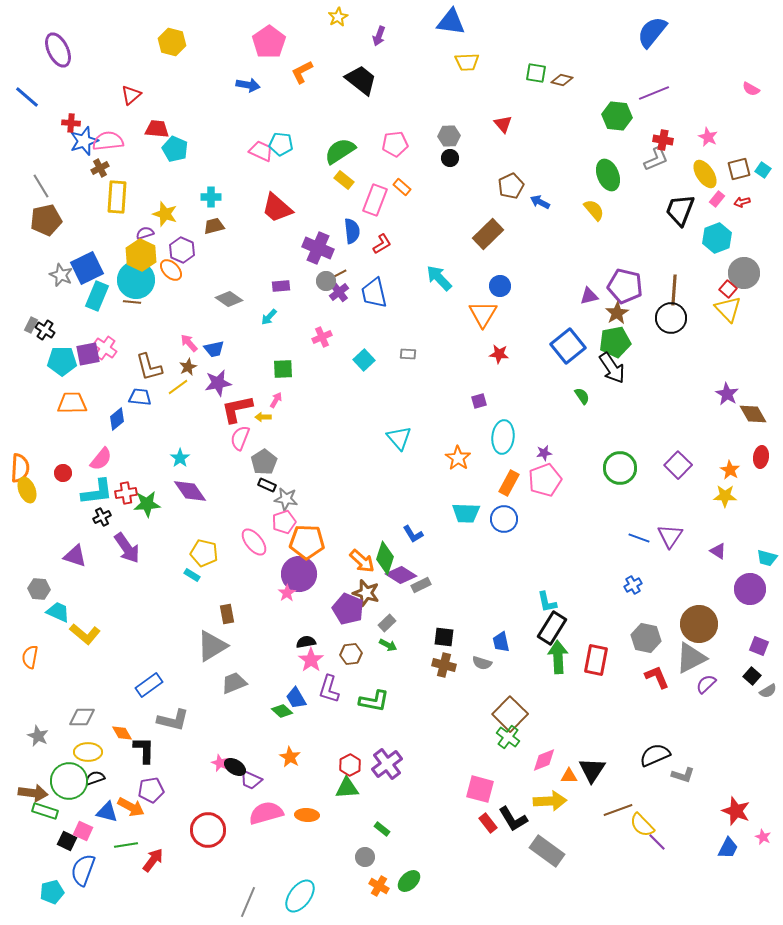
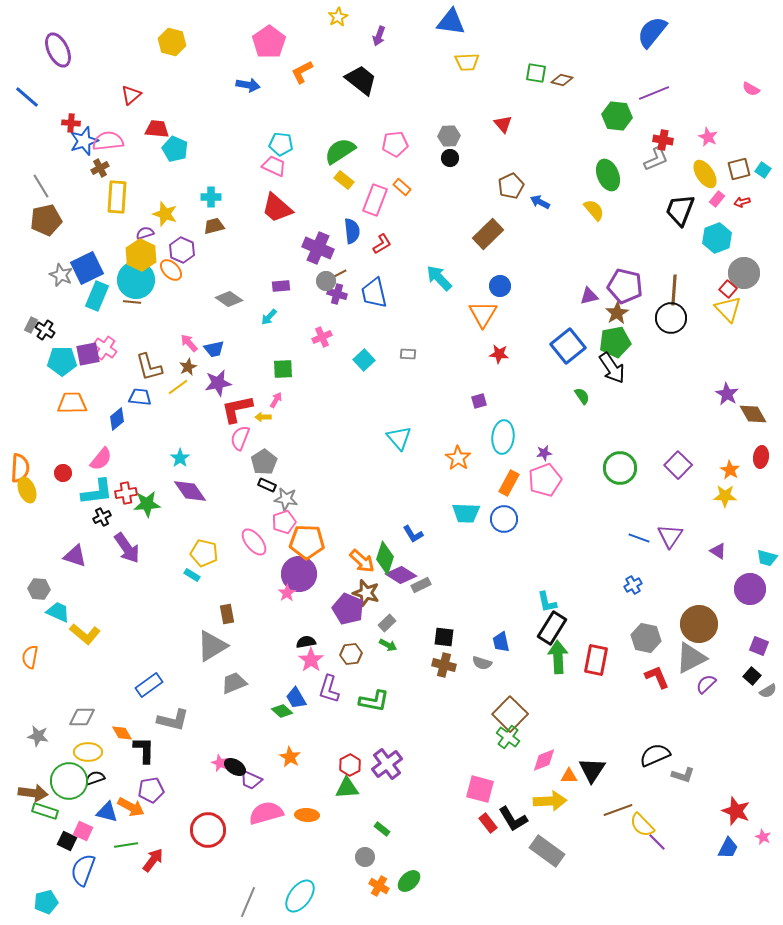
pink trapezoid at (261, 151): moved 13 px right, 15 px down
purple cross at (339, 292): moved 2 px left, 2 px down; rotated 36 degrees counterclockwise
gray star at (38, 736): rotated 15 degrees counterclockwise
cyan pentagon at (52, 892): moved 6 px left, 10 px down
